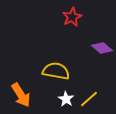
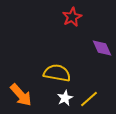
purple diamond: rotated 25 degrees clockwise
yellow semicircle: moved 1 px right, 2 px down
orange arrow: rotated 10 degrees counterclockwise
white star: moved 1 px left, 1 px up; rotated 14 degrees clockwise
